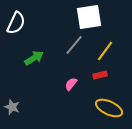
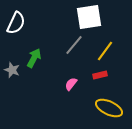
green arrow: rotated 30 degrees counterclockwise
gray star: moved 37 px up
